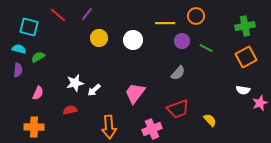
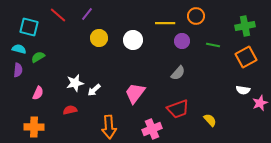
green line: moved 7 px right, 3 px up; rotated 16 degrees counterclockwise
